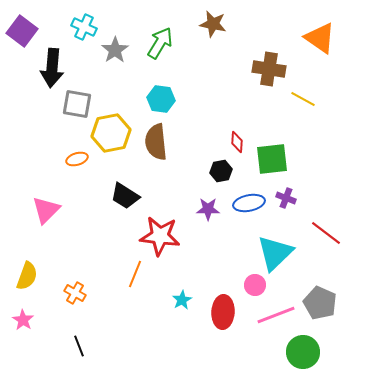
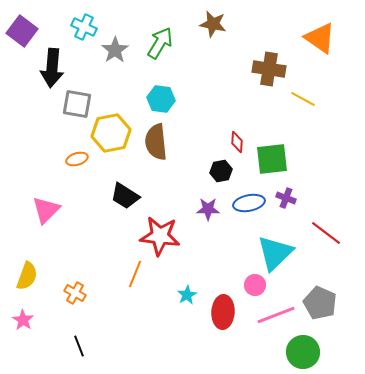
cyan star: moved 5 px right, 5 px up
